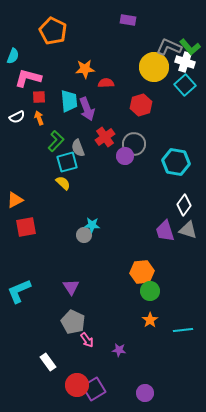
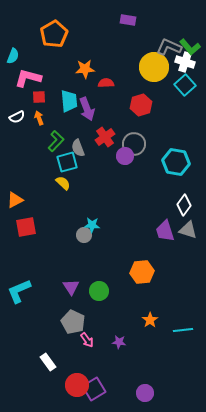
orange pentagon at (53, 31): moved 1 px right, 3 px down; rotated 16 degrees clockwise
green circle at (150, 291): moved 51 px left
purple star at (119, 350): moved 8 px up
